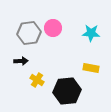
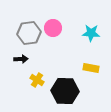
black arrow: moved 2 px up
black hexagon: moved 2 px left; rotated 8 degrees clockwise
